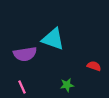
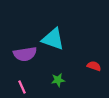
green star: moved 9 px left, 5 px up
